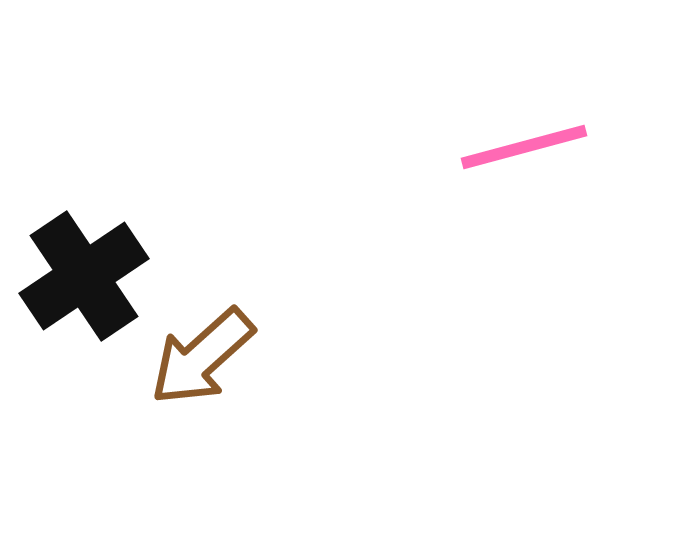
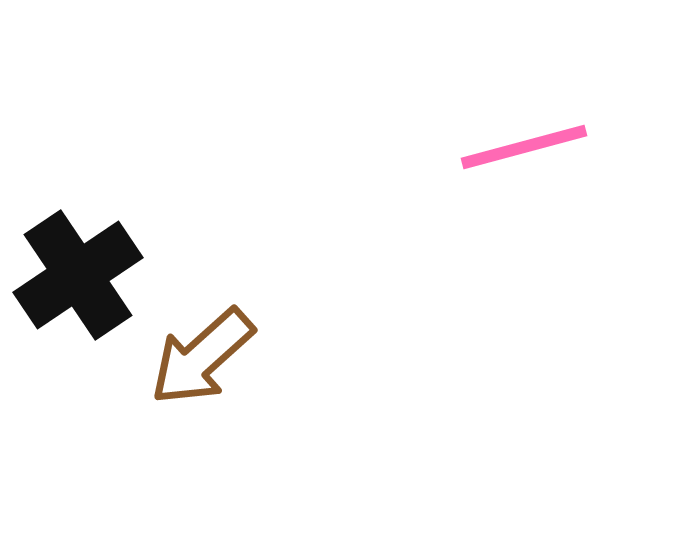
black cross: moved 6 px left, 1 px up
